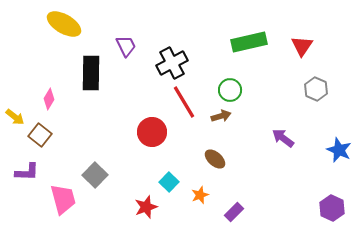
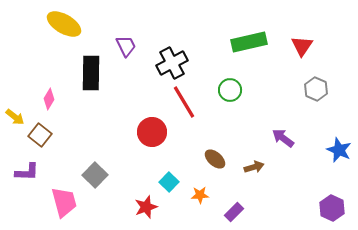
brown arrow: moved 33 px right, 51 px down
orange star: rotated 18 degrees clockwise
pink trapezoid: moved 1 px right, 3 px down
